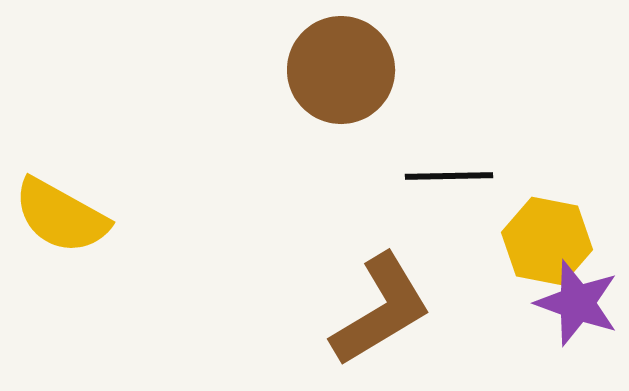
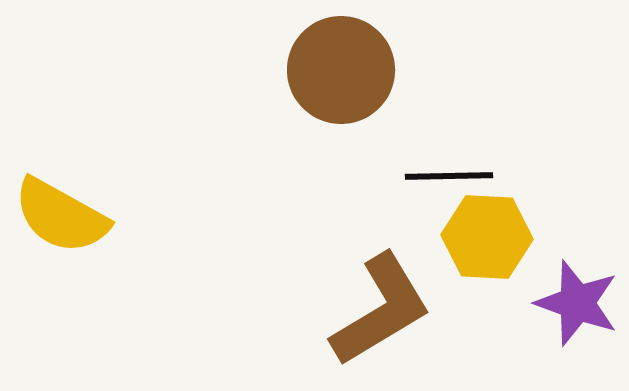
yellow hexagon: moved 60 px left, 4 px up; rotated 8 degrees counterclockwise
